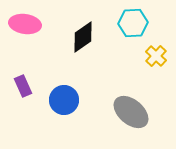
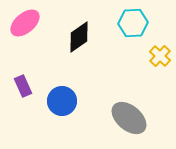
pink ellipse: moved 1 px up; rotated 48 degrees counterclockwise
black diamond: moved 4 px left
yellow cross: moved 4 px right
blue circle: moved 2 px left, 1 px down
gray ellipse: moved 2 px left, 6 px down
